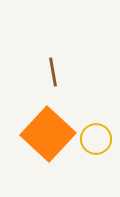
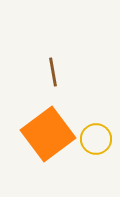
orange square: rotated 10 degrees clockwise
